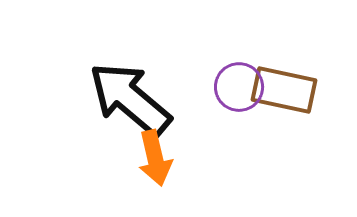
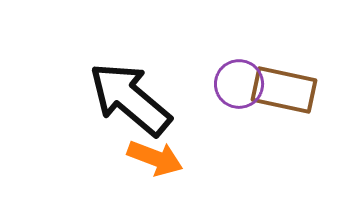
purple circle: moved 3 px up
orange arrow: rotated 56 degrees counterclockwise
